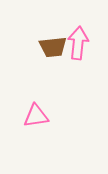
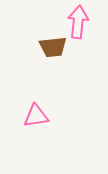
pink arrow: moved 21 px up
